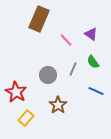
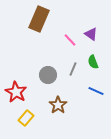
pink line: moved 4 px right
green semicircle: rotated 16 degrees clockwise
